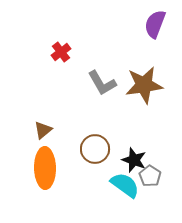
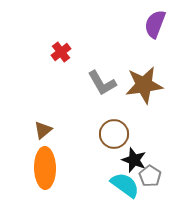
brown circle: moved 19 px right, 15 px up
